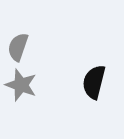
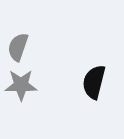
gray star: rotated 20 degrees counterclockwise
